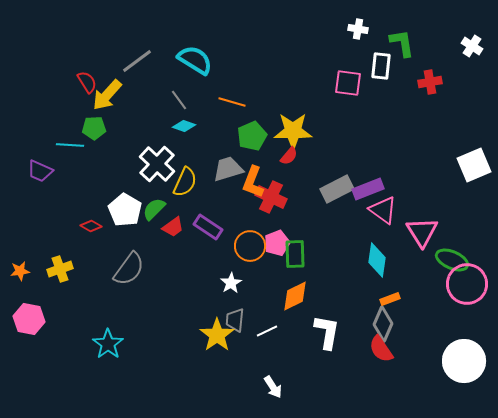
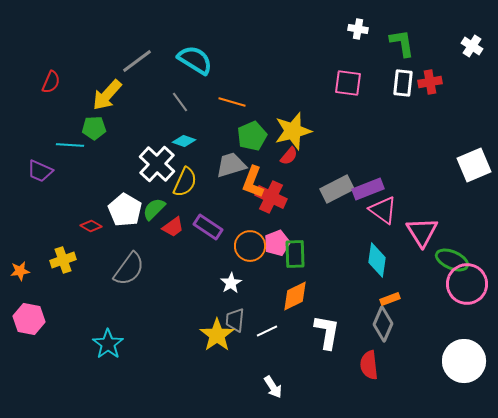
white rectangle at (381, 66): moved 22 px right, 17 px down
red semicircle at (87, 82): moved 36 px left; rotated 55 degrees clockwise
gray line at (179, 100): moved 1 px right, 2 px down
cyan diamond at (184, 126): moved 15 px down
yellow star at (293, 131): rotated 15 degrees counterclockwise
gray trapezoid at (228, 169): moved 3 px right, 4 px up
yellow cross at (60, 269): moved 3 px right, 9 px up
red semicircle at (381, 349): moved 12 px left, 16 px down; rotated 28 degrees clockwise
